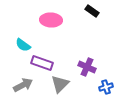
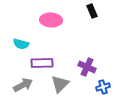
black rectangle: rotated 32 degrees clockwise
cyan semicircle: moved 2 px left, 1 px up; rotated 21 degrees counterclockwise
purple rectangle: rotated 20 degrees counterclockwise
blue cross: moved 3 px left
